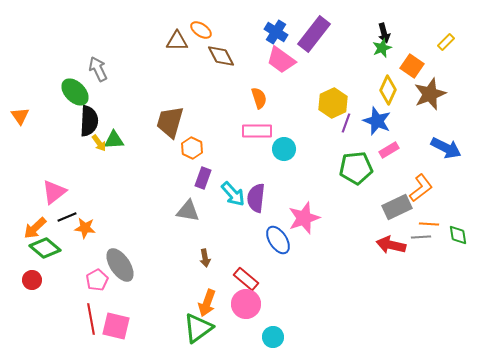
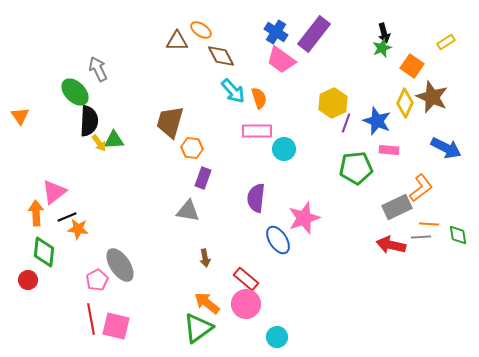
yellow rectangle at (446, 42): rotated 12 degrees clockwise
yellow diamond at (388, 90): moved 17 px right, 13 px down
brown star at (430, 94): moved 2 px right, 3 px down; rotated 28 degrees counterclockwise
orange hexagon at (192, 148): rotated 20 degrees counterclockwise
pink rectangle at (389, 150): rotated 36 degrees clockwise
cyan arrow at (233, 194): moved 103 px up
orange arrow at (35, 228): moved 1 px right, 15 px up; rotated 130 degrees clockwise
orange star at (85, 228): moved 7 px left, 1 px down
green diamond at (45, 248): moved 1 px left, 4 px down; rotated 56 degrees clockwise
red circle at (32, 280): moved 4 px left
orange arrow at (207, 303): rotated 108 degrees clockwise
cyan circle at (273, 337): moved 4 px right
